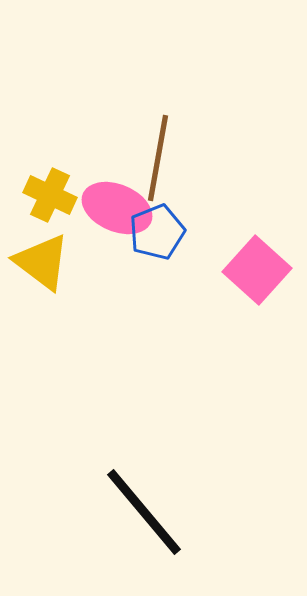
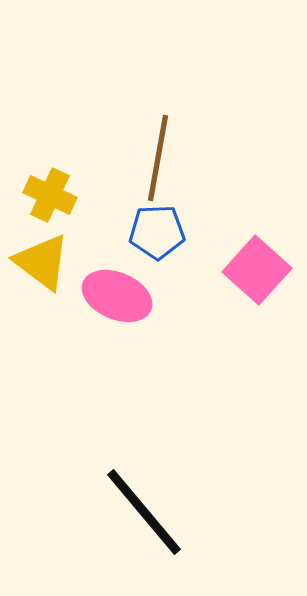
pink ellipse: moved 88 px down
blue pentagon: rotated 20 degrees clockwise
